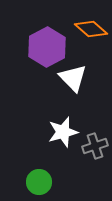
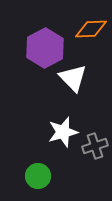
orange diamond: rotated 44 degrees counterclockwise
purple hexagon: moved 2 px left, 1 px down
green circle: moved 1 px left, 6 px up
